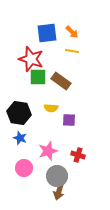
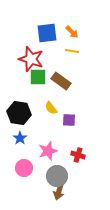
yellow semicircle: rotated 48 degrees clockwise
blue star: rotated 16 degrees clockwise
